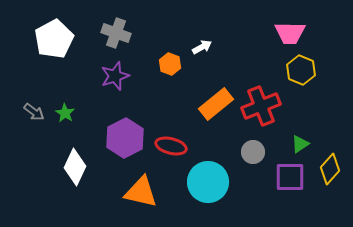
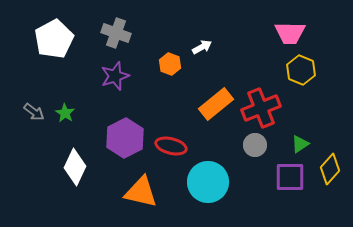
red cross: moved 2 px down
gray circle: moved 2 px right, 7 px up
